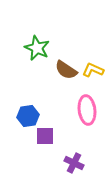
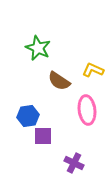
green star: moved 1 px right
brown semicircle: moved 7 px left, 11 px down
purple square: moved 2 px left
